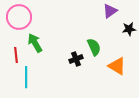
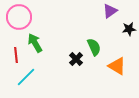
black cross: rotated 24 degrees counterclockwise
cyan line: rotated 45 degrees clockwise
